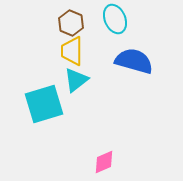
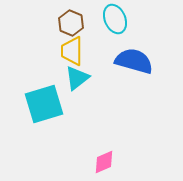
cyan triangle: moved 1 px right, 2 px up
